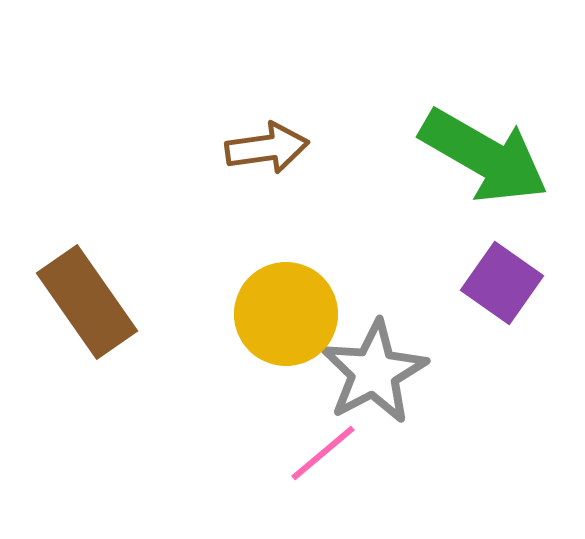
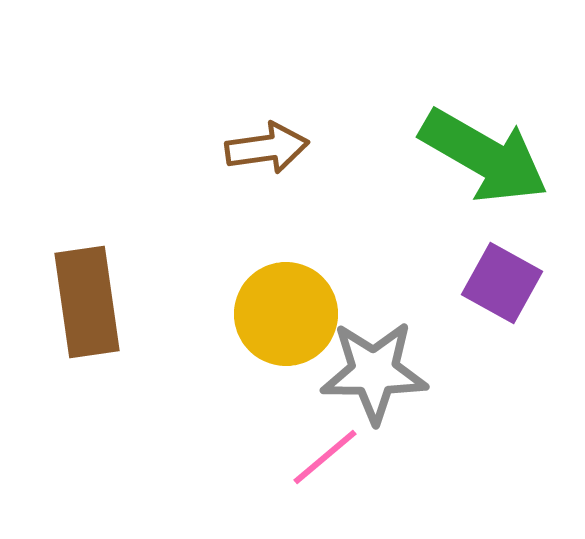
purple square: rotated 6 degrees counterclockwise
brown rectangle: rotated 27 degrees clockwise
gray star: rotated 28 degrees clockwise
pink line: moved 2 px right, 4 px down
